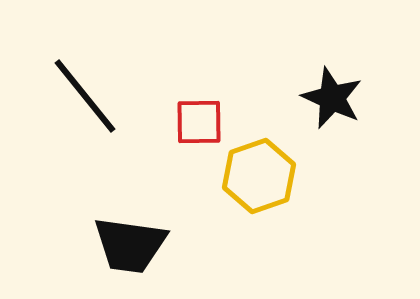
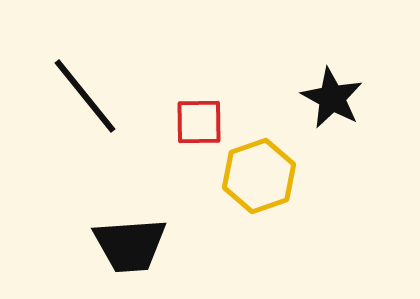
black star: rotated 4 degrees clockwise
black trapezoid: rotated 12 degrees counterclockwise
